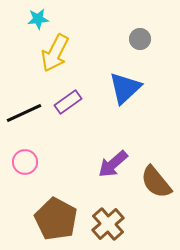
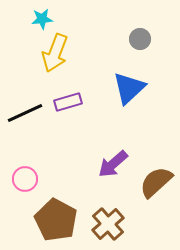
cyan star: moved 4 px right
yellow arrow: rotated 6 degrees counterclockwise
blue triangle: moved 4 px right
purple rectangle: rotated 20 degrees clockwise
black line: moved 1 px right
pink circle: moved 17 px down
brown semicircle: rotated 87 degrees clockwise
brown pentagon: moved 1 px down
